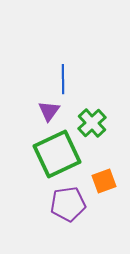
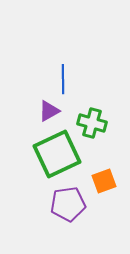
purple triangle: rotated 25 degrees clockwise
green cross: rotated 32 degrees counterclockwise
